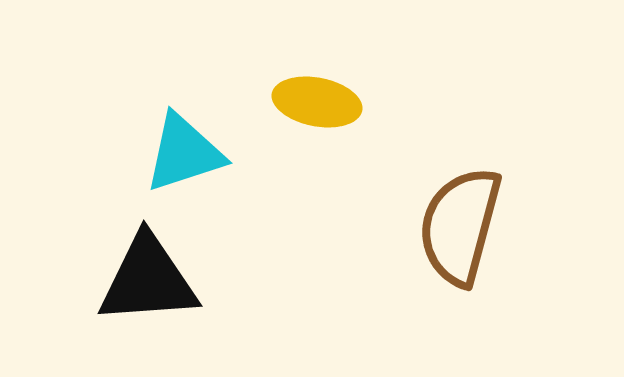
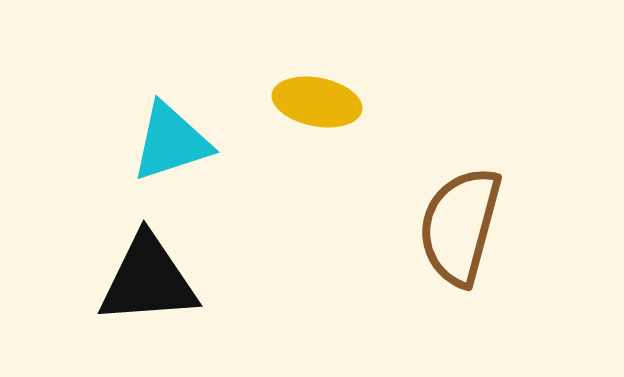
cyan triangle: moved 13 px left, 11 px up
